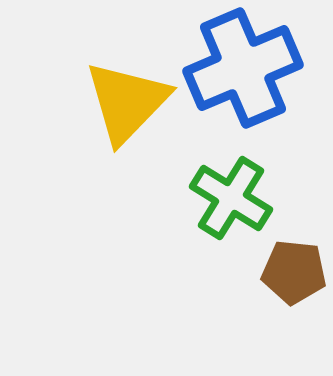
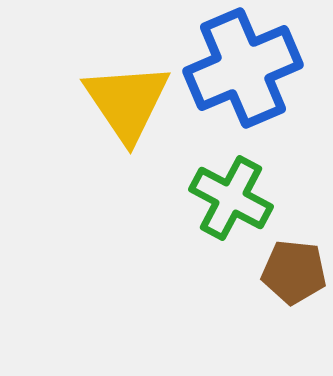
yellow triangle: rotated 18 degrees counterclockwise
green cross: rotated 4 degrees counterclockwise
